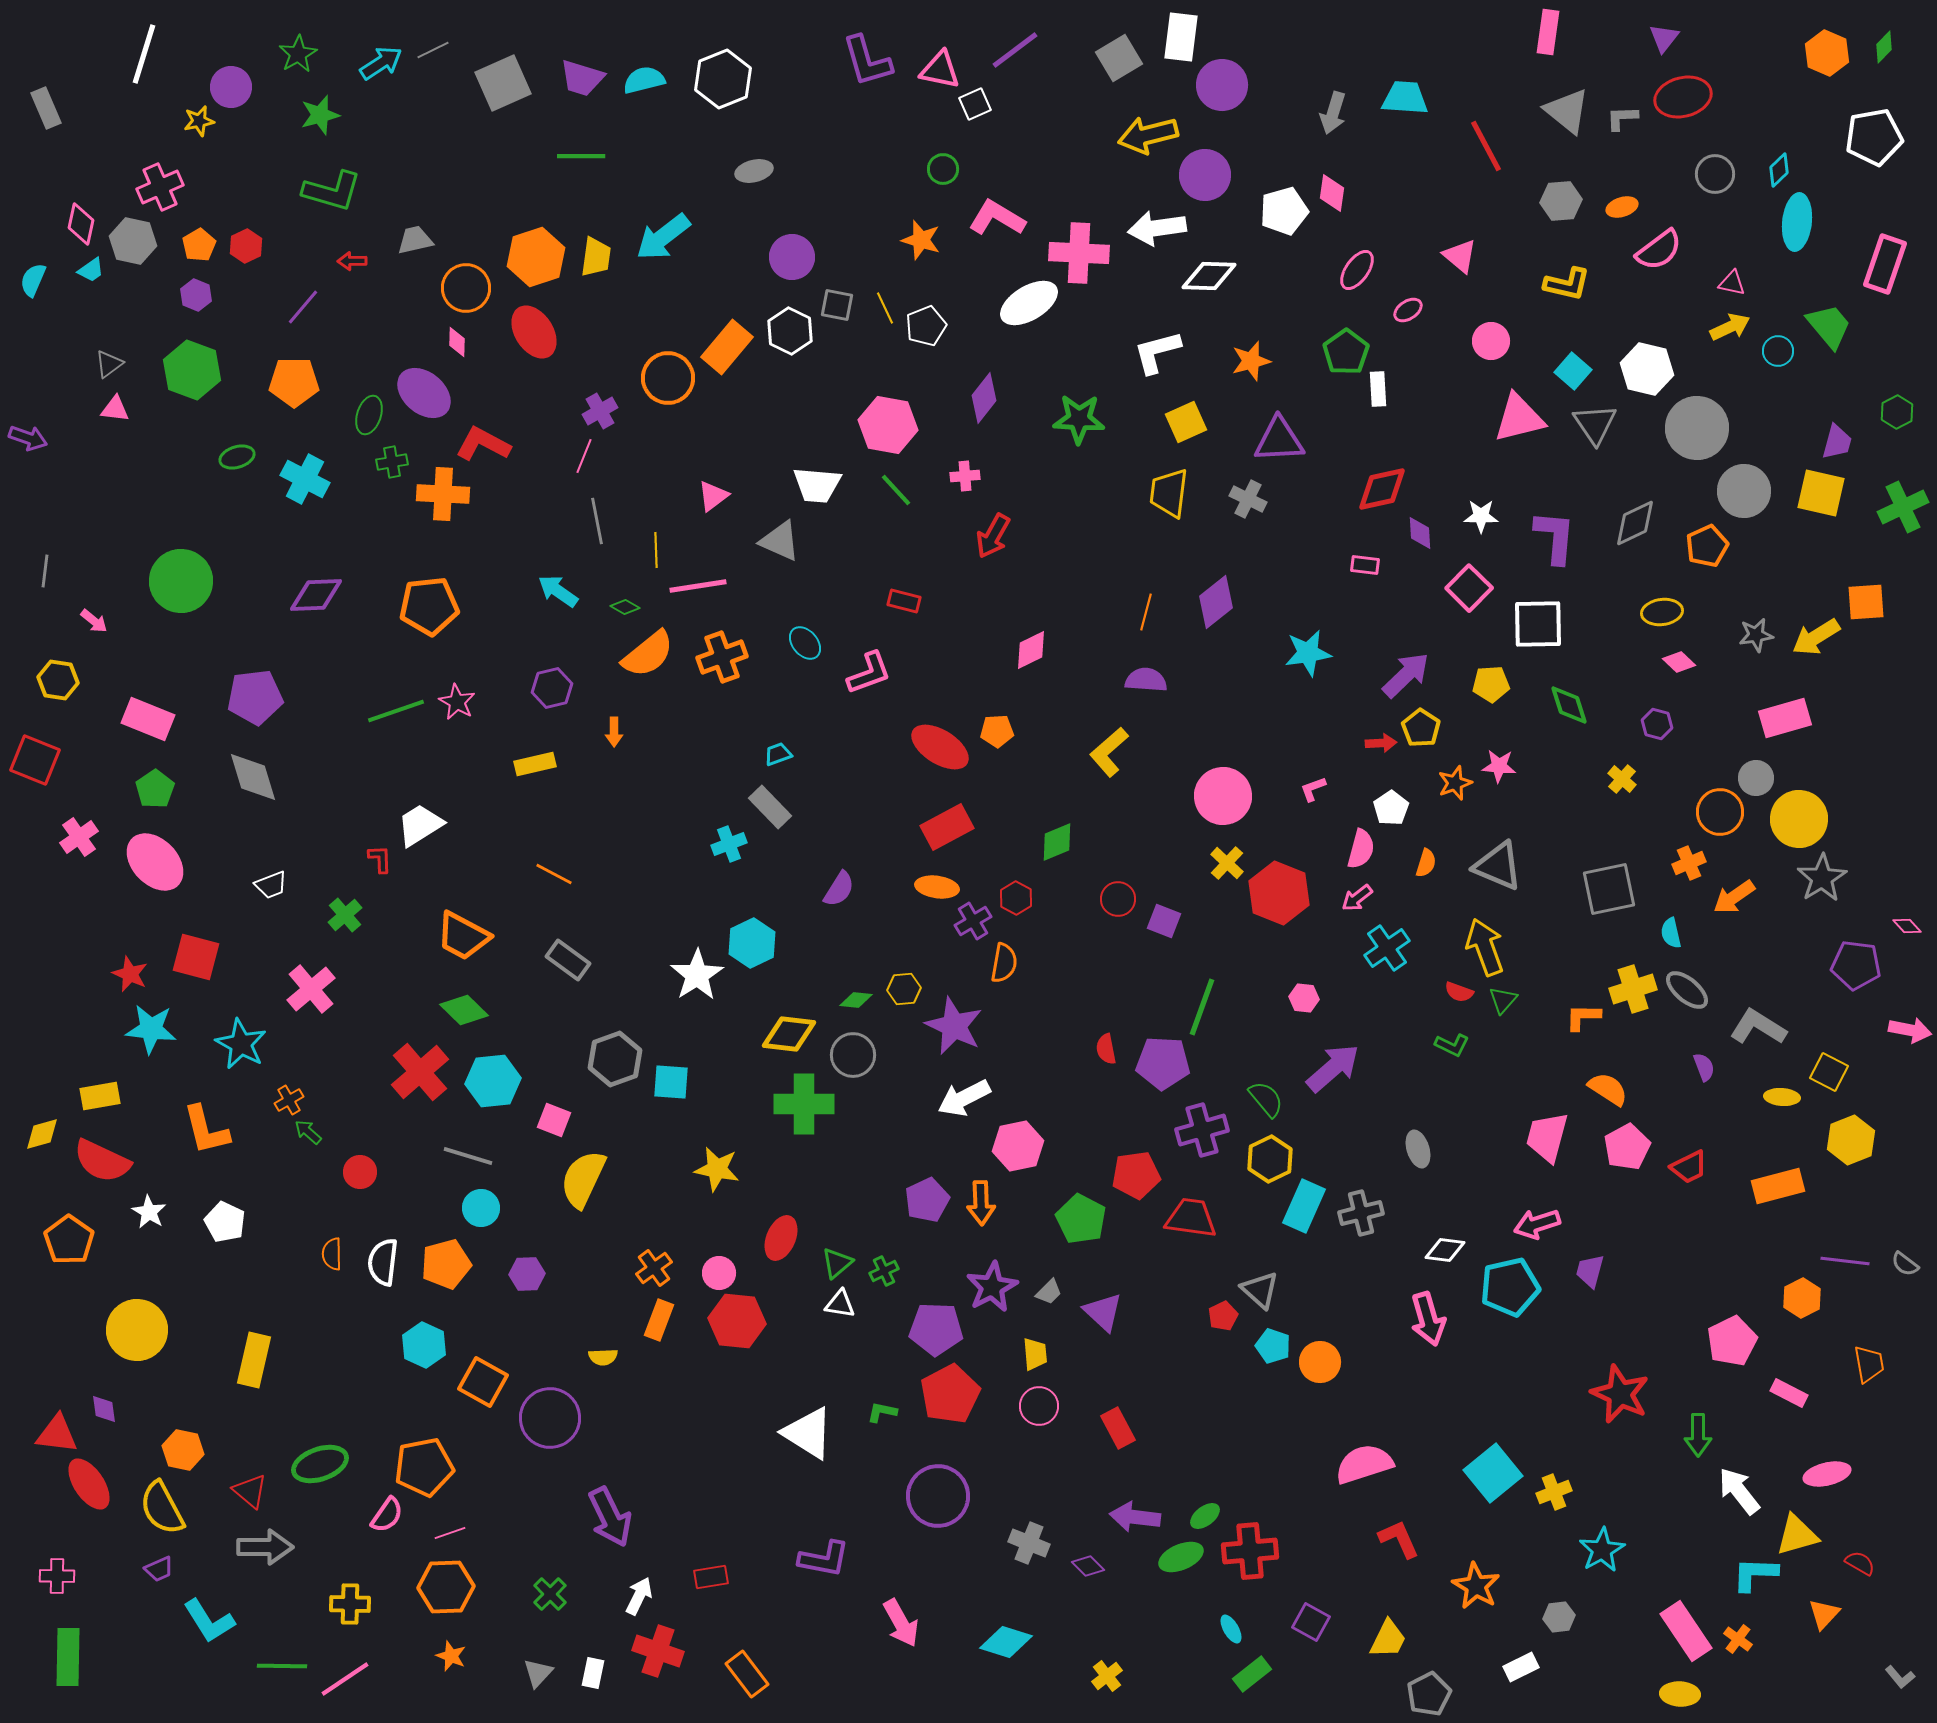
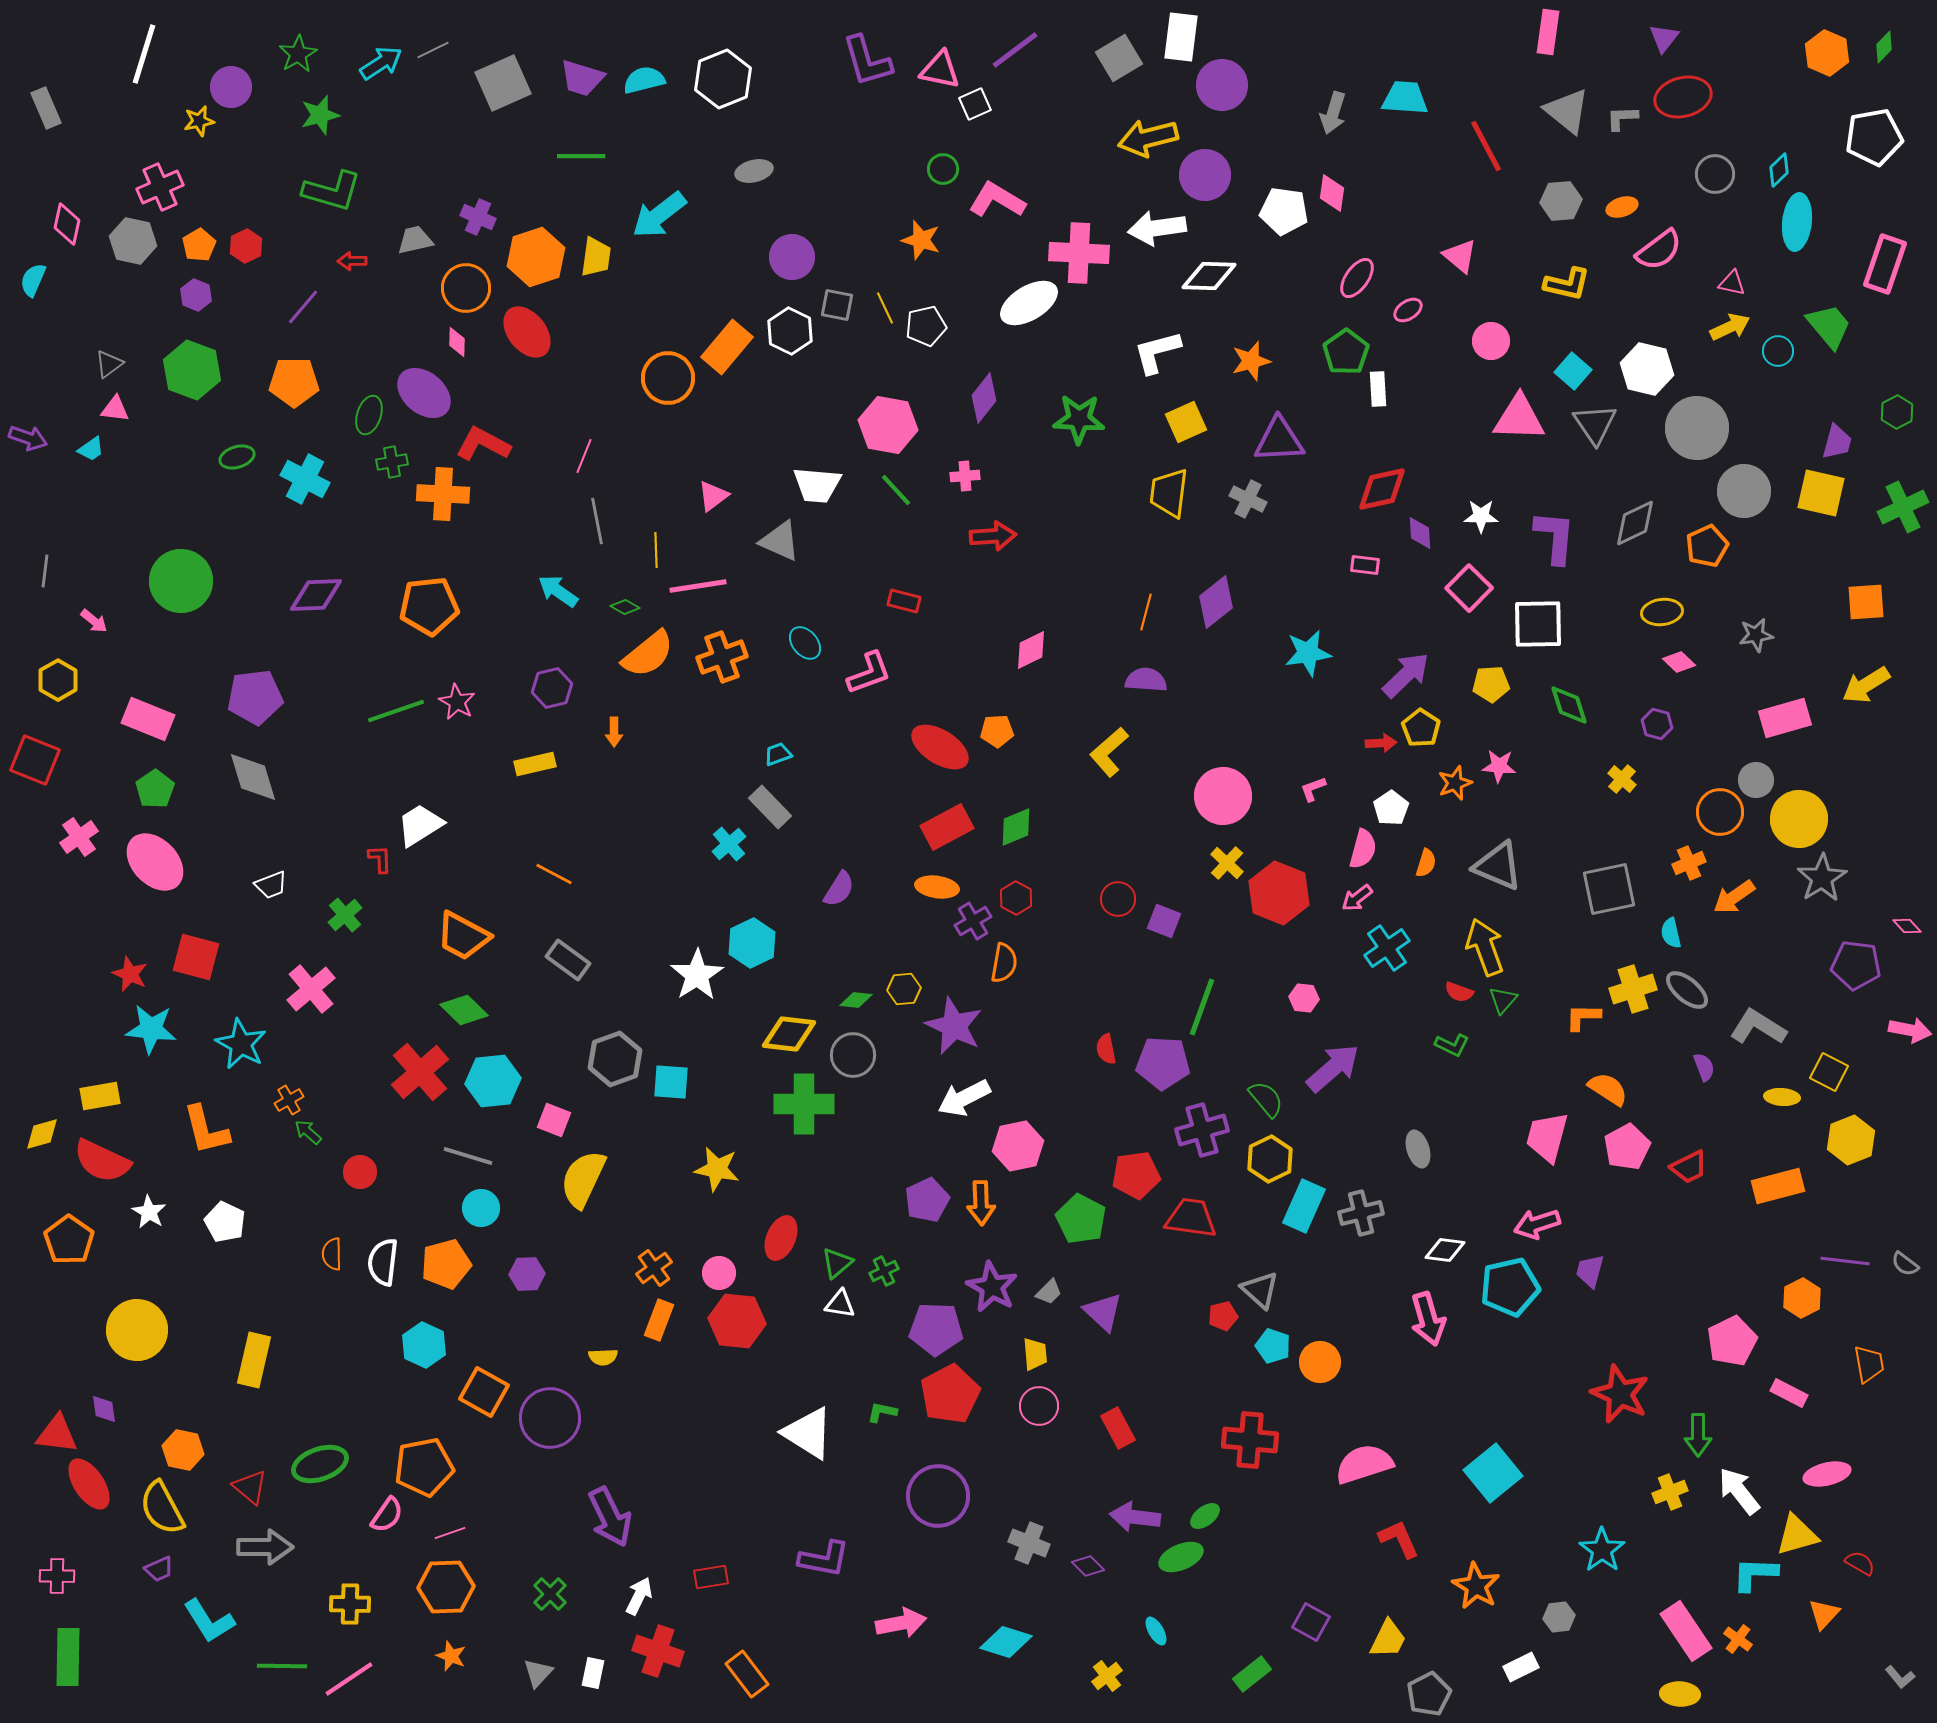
yellow arrow at (1148, 135): moved 3 px down
white pentagon at (1284, 211): rotated 24 degrees clockwise
pink L-shape at (997, 218): moved 18 px up
pink diamond at (81, 224): moved 14 px left
cyan arrow at (663, 237): moved 4 px left, 22 px up
cyan trapezoid at (91, 270): moved 179 px down
pink ellipse at (1357, 270): moved 8 px down
white pentagon at (926, 326): rotated 9 degrees clockwise
red ellipse at (534, 332): moved 7 px left; rotated 6 degrees counterclockwise
purple cross at (600, 411): moved 122 px left, 194 px up; rotated 36 degrees counterclockwise
pink triangle at (1519, 418): rotated 16 degrees clockwise
red arrow at (993, 536): rotated 123 degrees counterclockwise
yellow arrow at (1816, 637): moved 50 px right, 48 px down
yellow hexagon at (58, 680): rotated 21 degrees clockwise
gray circle at (1756, 778): moved 2 px down
green diamond at (1057, 842): moved 41 px left, 15 px up
cyan cross at (729, 844): rotated 20 degrees counterclockwise
pink semicircle at (1361, 849): moved 2 px right
purple star at (992, 1287): rotated 15 degrees counterclockwise
red pentagon at (1223, 1316): rotated 12 degrees clockwise
orange square at (483, 1382): moved 1 px right, 10 px down
red triangle at (250, 1491): moved 4 px up
yellow cross at (1554, 1492): moved 116 px right
cyan star at (1602, 1550): rotated 6 degrees counterclockwise
red cross at (1250, 1551): moved 111 px up; rotated 10 degrees clockwise
pink arrow at (901, 1623): rotated 72 degrees counterclockwise
cyan ellipse at (1231, 1629): moved 75 px left, 2 px down
pink line at (345, 1679): moved 4 px right
